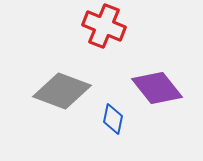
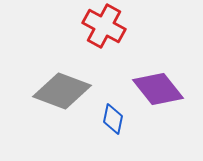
red cross: rotated 6 degrees clockwise
purple diamond: moved 1 px right, 1 px down
